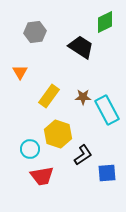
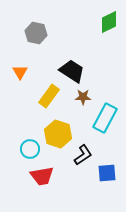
green diamond: moved 4 px right
gray hexagon: moved 1 px right, 1 px down; rotated 20 degrees clockwise
black trapezoid: moved 9 px left, 24 px down
cyan rectangle: moved 2 px left, 8 px down; rotated 56 degrees clockwise
